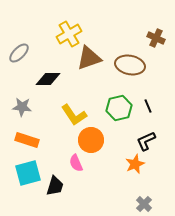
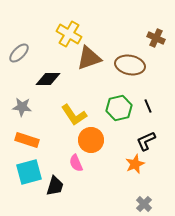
yellow cross: rotated 30 degrees counterclockwise
cyan square: moved 1 px right, 1 px up
